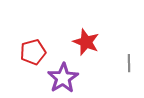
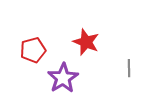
red pentagon: moved 2 px up
gray line: moved 5 px down
